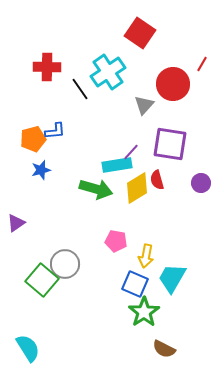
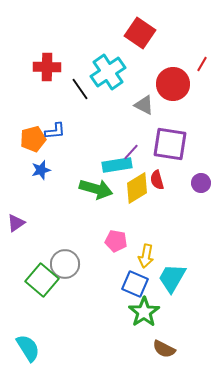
gray triangle: rotated 45 degrees counterclockwise
